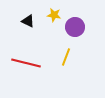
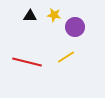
black triangle: moved 2 px right, 5 px up; rotated 24 degrees counterclockwise
yellow line: rotated 36 degrees clockwise
red line: moved 1 px right, 1 px up
